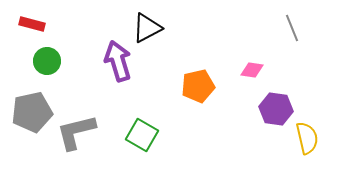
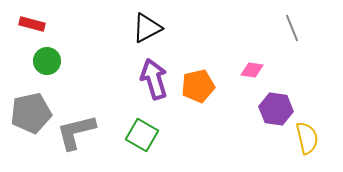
purple arrow: moved 36 px right, 18 px down
gray pentagon: moved 1 px left, 1 px down
